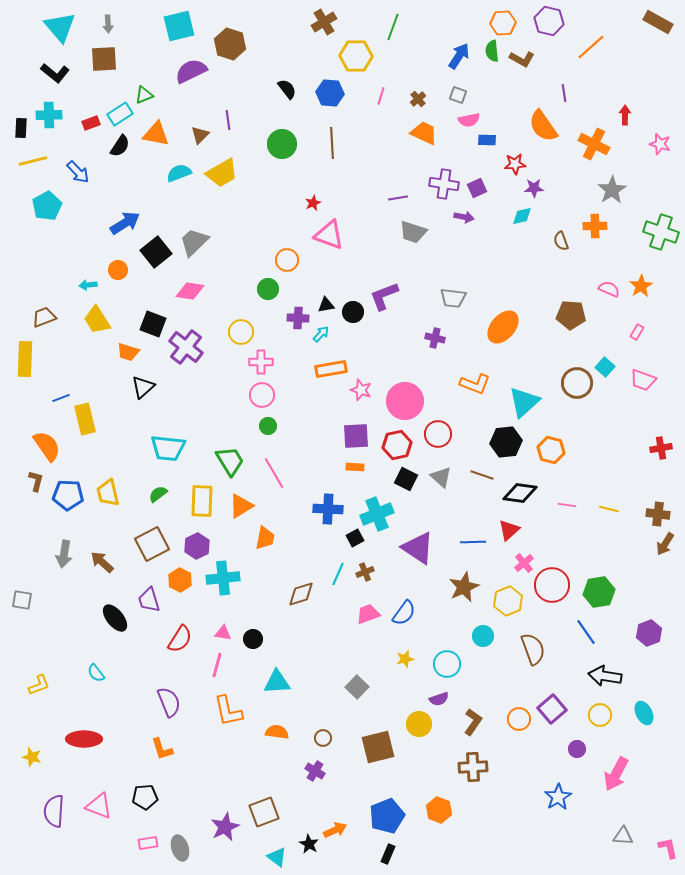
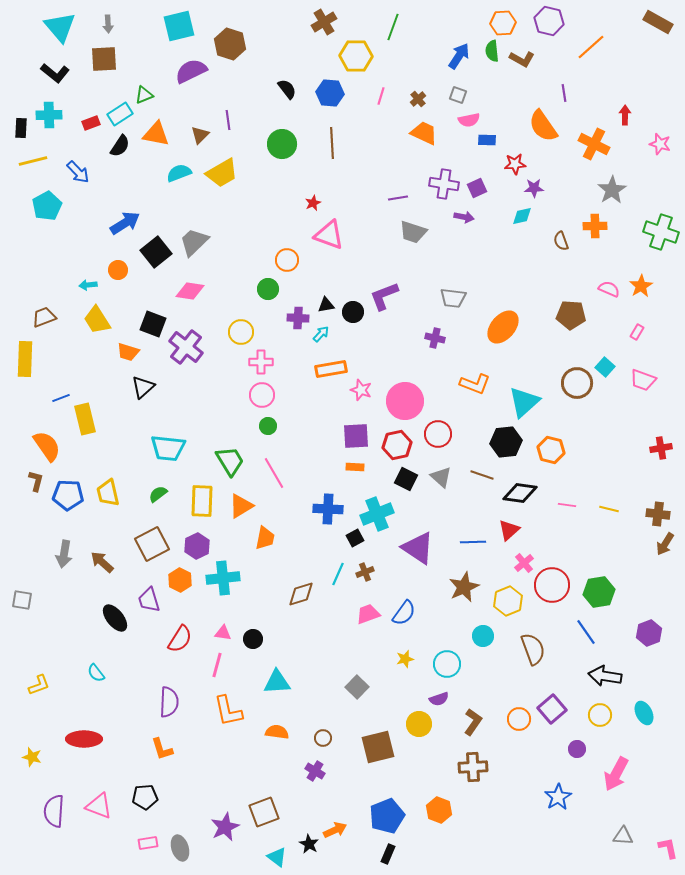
purple semicircle at (169, 702): rotated 24 degrees clockwise
